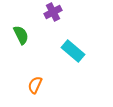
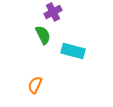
green semicircle: moved 22 px right
cyan rectangle: rotated 25 degrees counterclockwise
